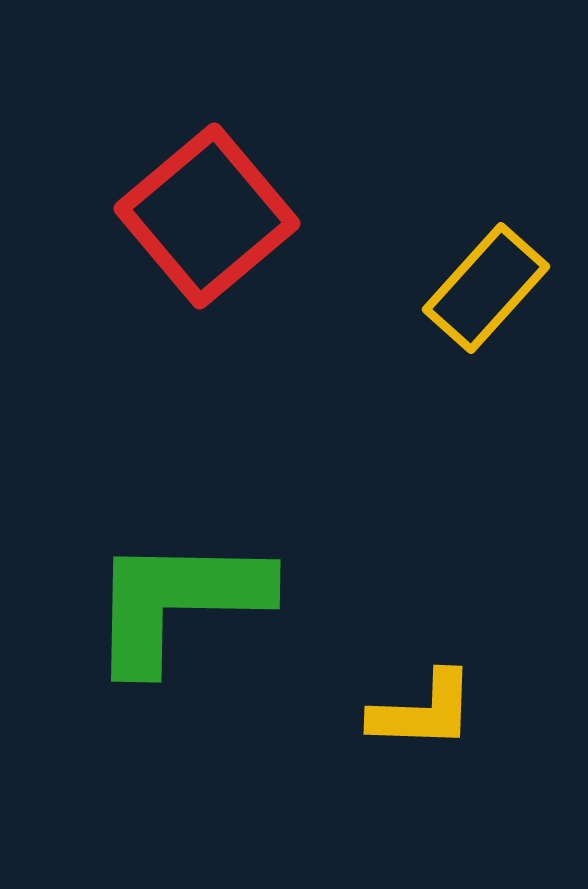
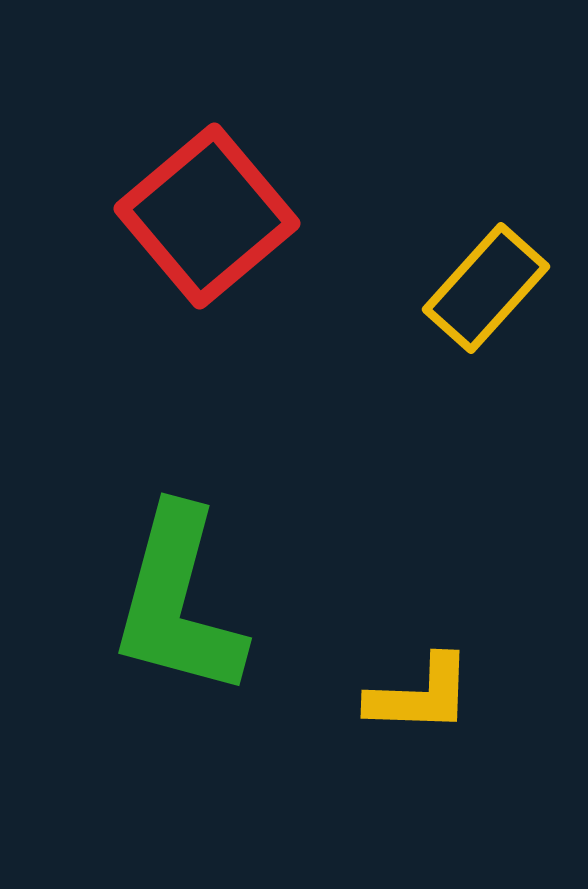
green L-shape: rotated 76 degrees counterclockwise
yellow L-shape: moved 3 px left, 16 px up
